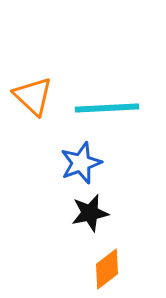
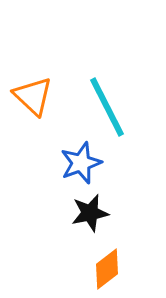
cyan line: moved 1 px up; rotated 66 degrees clockwise
